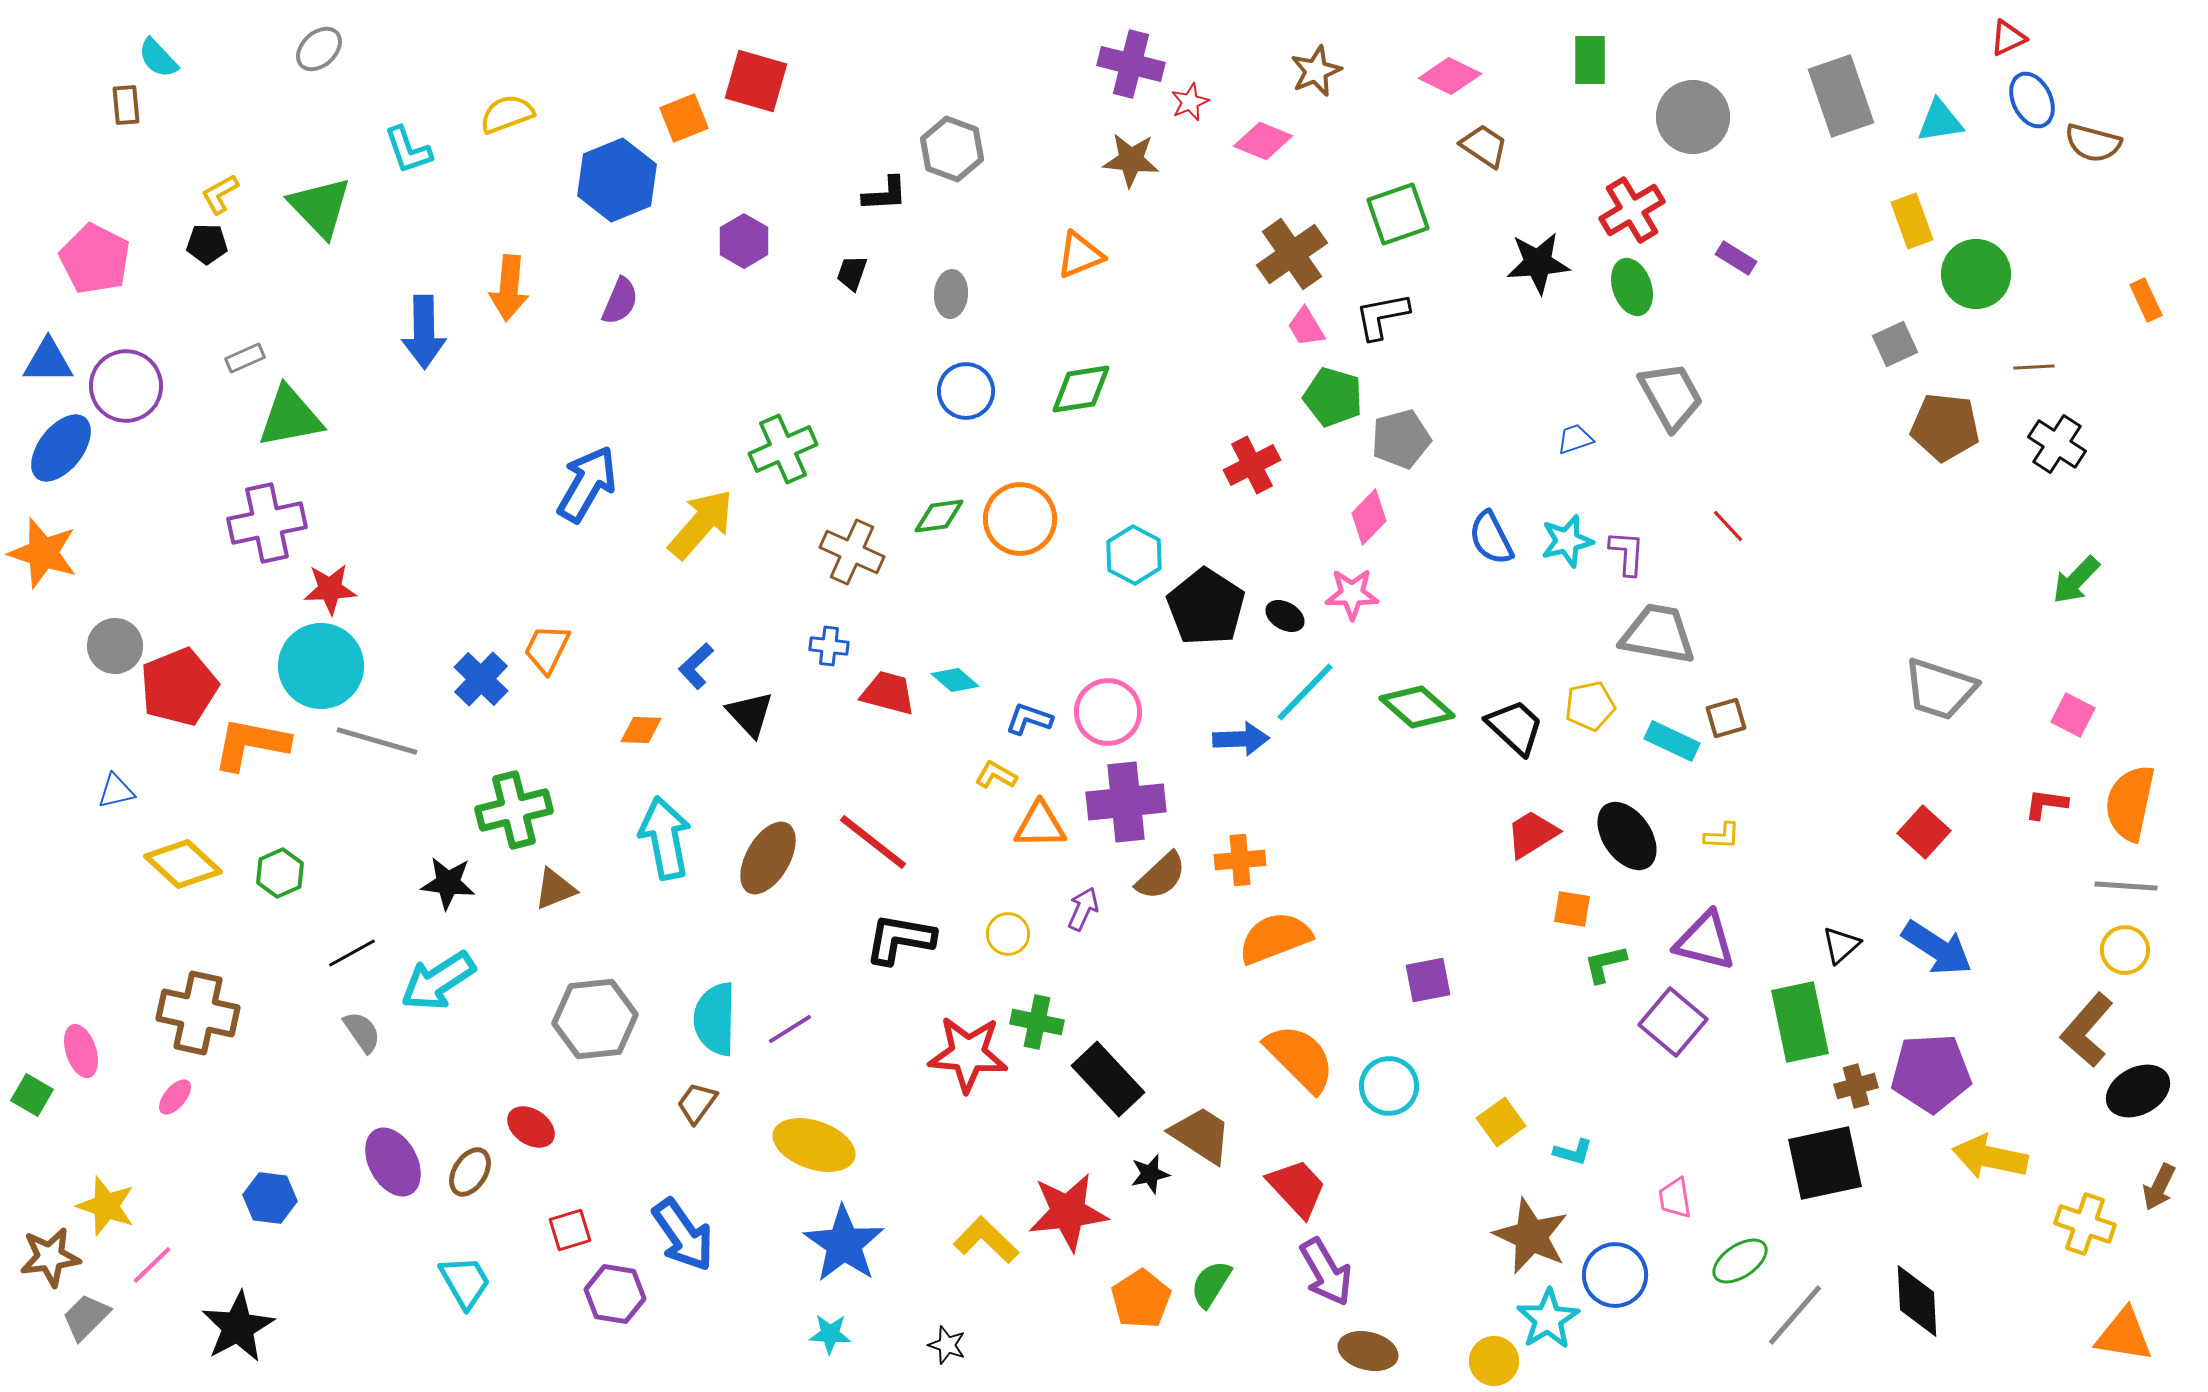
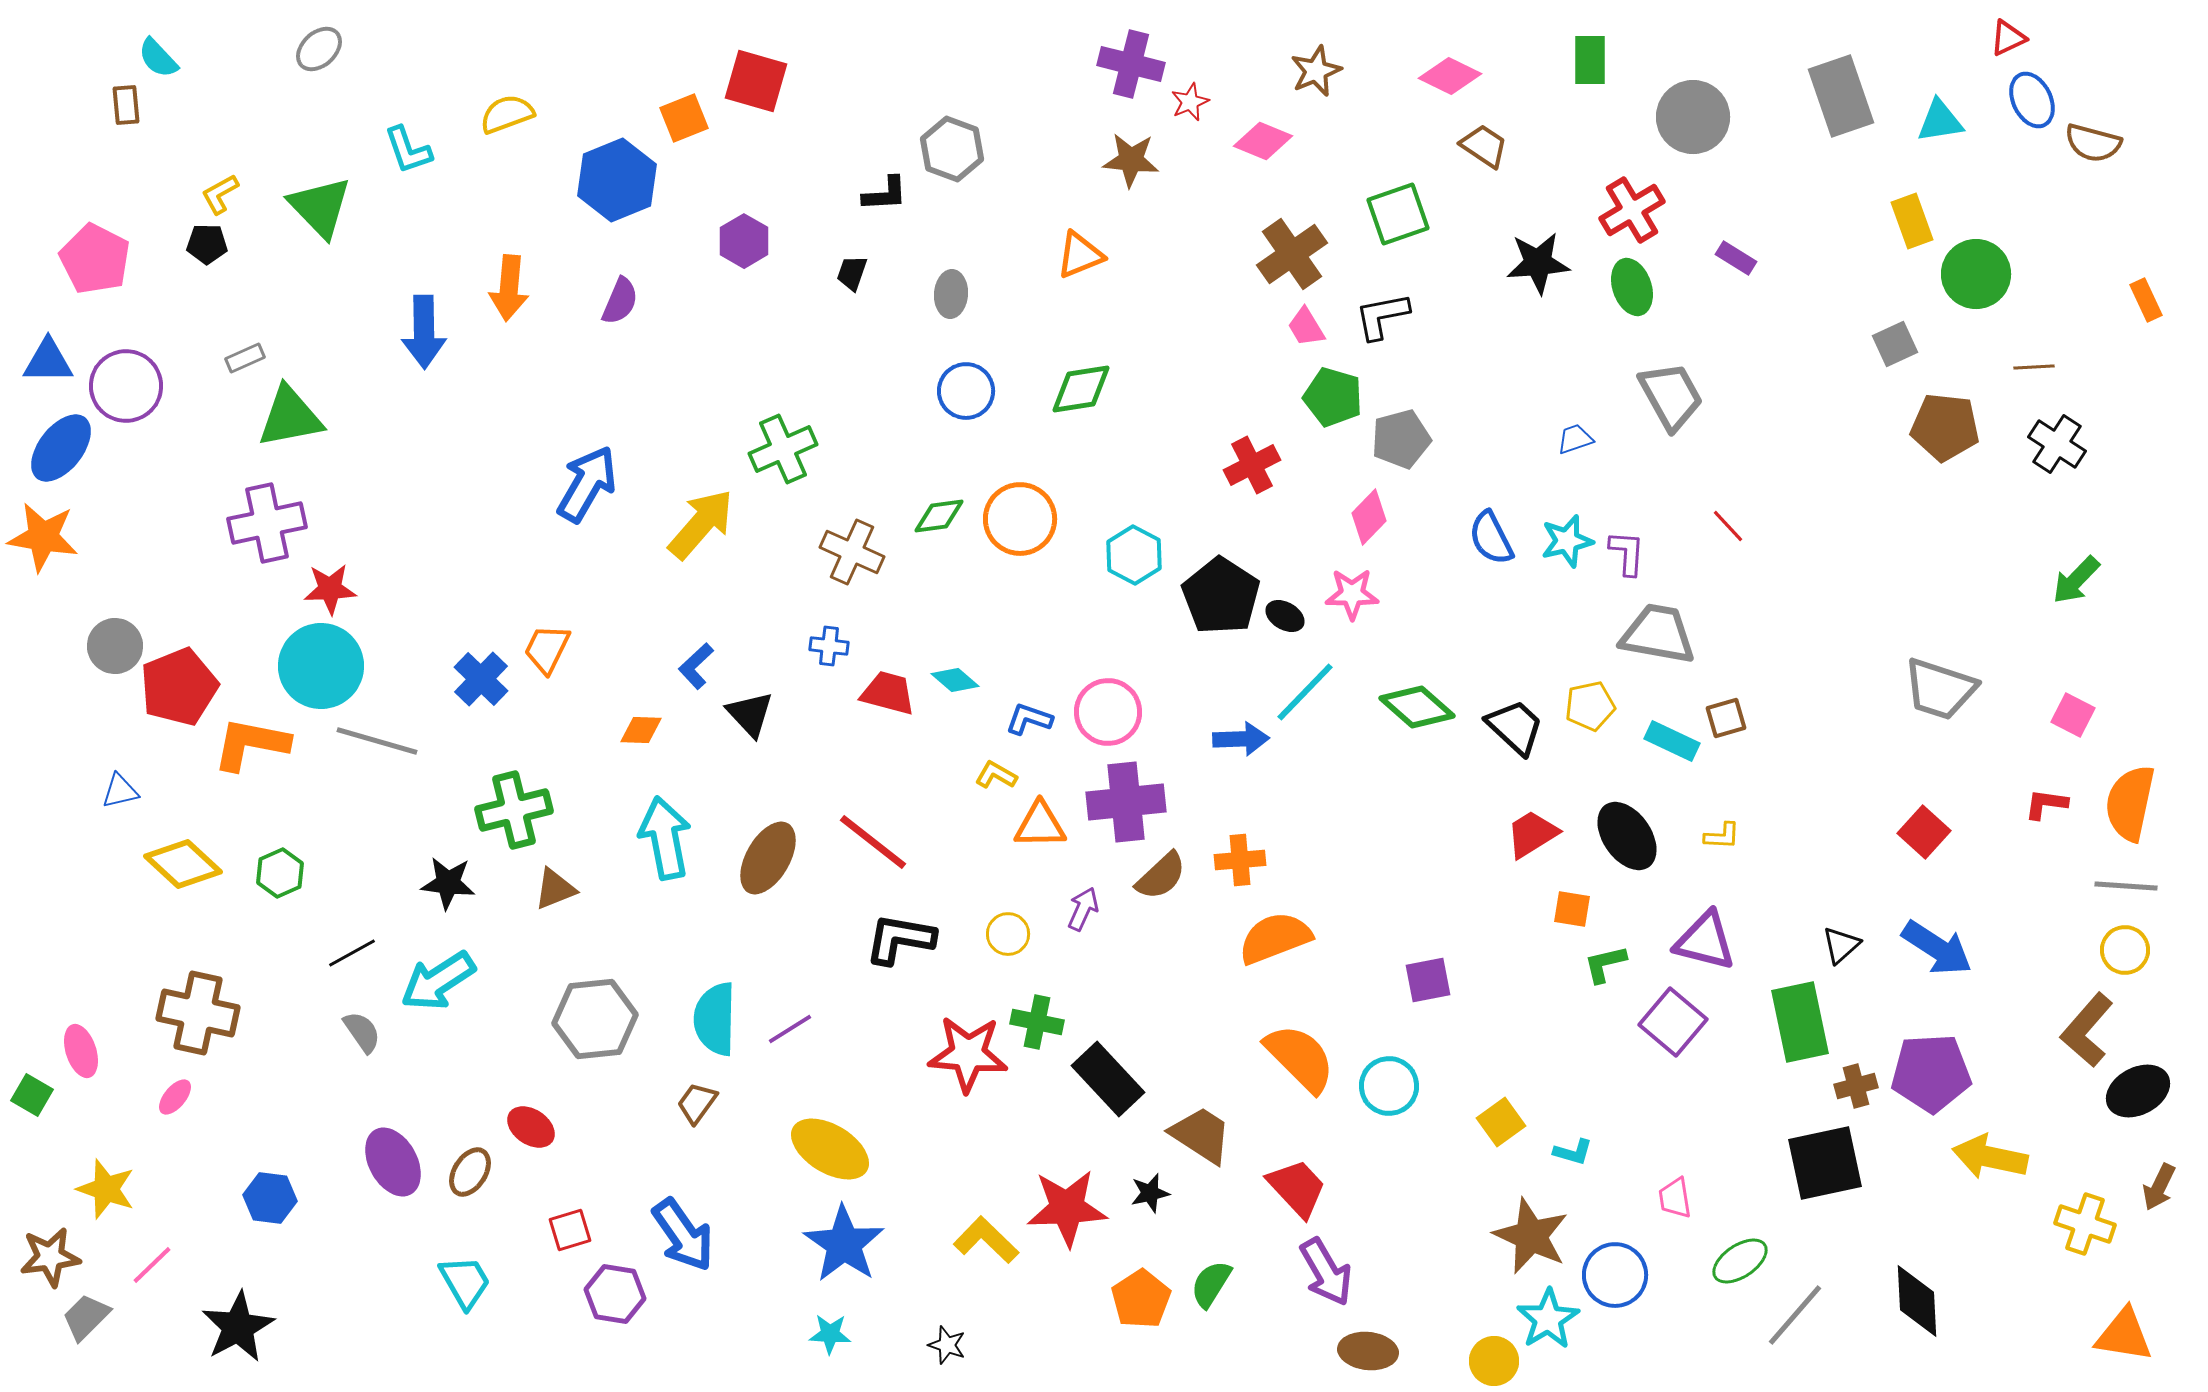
orange star at (43, 553): moved 16 px up; rotated 8 degrees counterclockwise
black pentagon at (1206, 607): moved 15 px right, 11 px up
blue triangle at (116, 791): moved 4 px right
yellow ellipse at (814, 1145): moved 16 px right, 4 px down; rotated 12 degrees clockwise
black star at (1150, 1174): moved 19 px down
yellow star at (106, 1206): moved 17 px up
red star at (1068, 1212): moved 1 px left, 4 px up; rotated 4 degrees clockwise
brown ellipse at (1368, 1351): rotated 8 degrees counterclockwise
